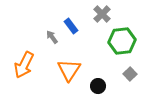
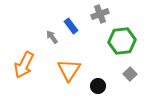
gray cross: moved 2 px left; rotated 24 degrees clockwise
